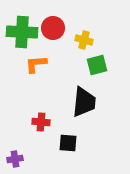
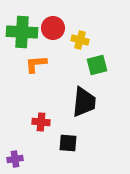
yellow cross: moved 4 px left
